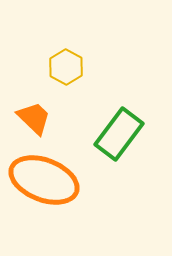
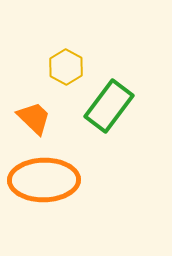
green rectangle: moved 10 px left, 28 px up
orange ellipse: rotated 22 degrees counterclockwise
